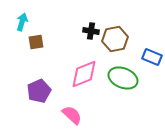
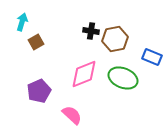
brown square: rotated 21 degrees counterclockwise
